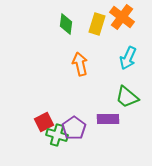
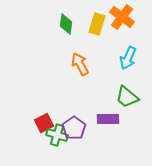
orange arrow: rotated 15 degrees counterclockwise
red square: moved 1 px down
